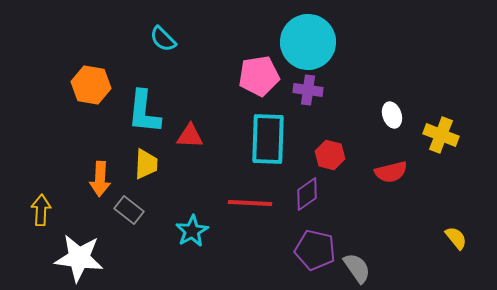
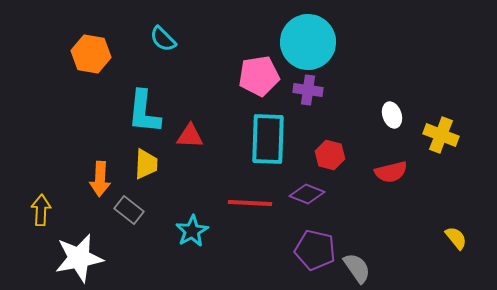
orange hexagon: moved 31 px up
purple diamond: rotated 56 degrees clockwise
white star: rotated 18 degrees counterclockwise
